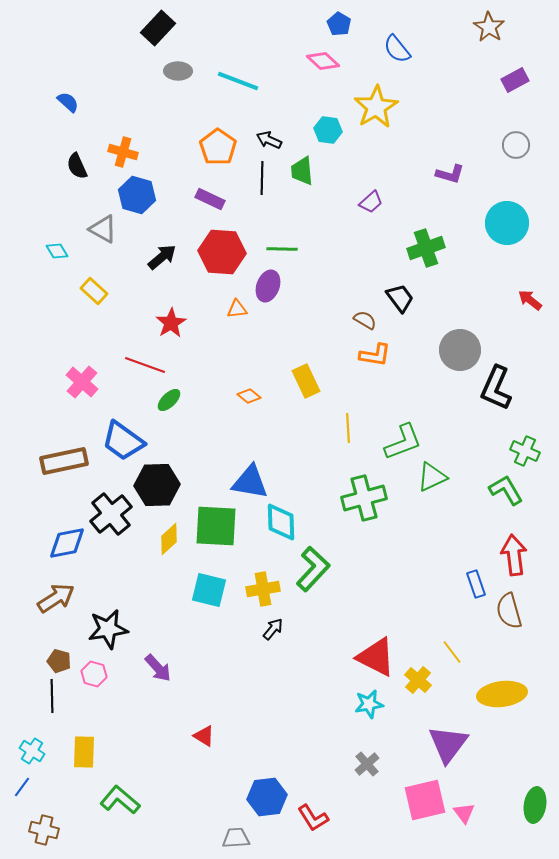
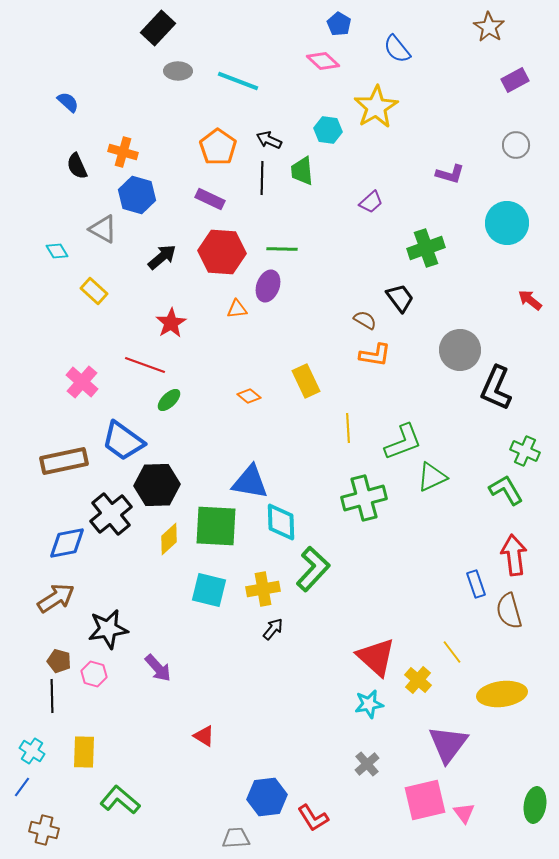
red triangle at (376, 657): rotated 15 degrees clockwise
